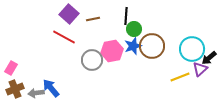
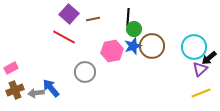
black line: moved 2 px right, 1 px down
cyan circle: moved 2 px right, 2 px up
gray circle: moved 7 px left, 12 px down
pink rectangle: rotated 32 degrees clockwise
yellow line: moved 21 px right, 16 px down
brown cross: moved 1 px down
